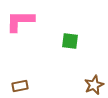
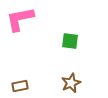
pink L-shape: moved 2 px up; rotated 12 degrees counterclockwise
brown star: moved 23 px left, 2 px up
